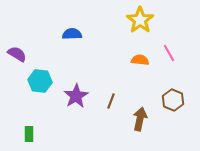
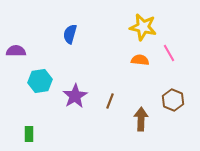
yellow star: moved 3 px right, 7 px down; rotated 24 degrees counterclockwise
blue semicircle: moved 2 px left; rotated 72 degrees counterclockwise
purple semicircle: moved 1 px left, 3 px up; rotated 30 degrees counterclockwise
cyan hexagon: rotated 15 degrees counterclockwise
purple star: moved 1 px left
brown line: moved 1 px left
brown arrow: moved 1 px right; rotated 10 degrees counterclockwise
